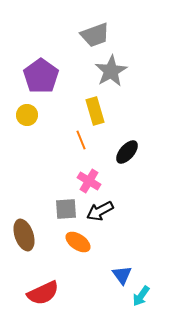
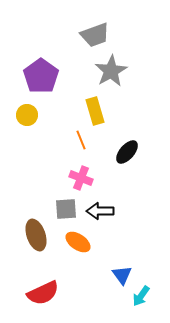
pink cross: moved 8 px left, 3 px up; rotated 10 degrees counterclockwise
black arrow: rotated 28 degrees clockwise
brown ellipse: moved 12 px right
